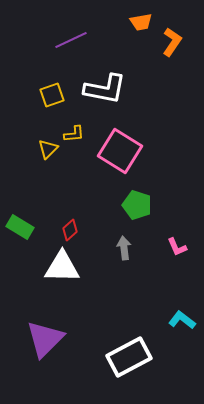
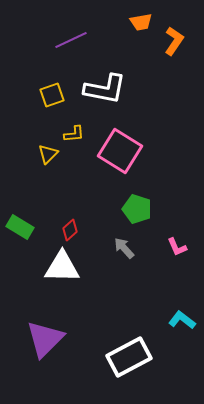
orange L-shape: moved 2 px right, 1 px up
yellow triangle: moved 5 px down
green pentagon: moved 4 px down
gray arrow: rotated 35 degrees counterclockwise
